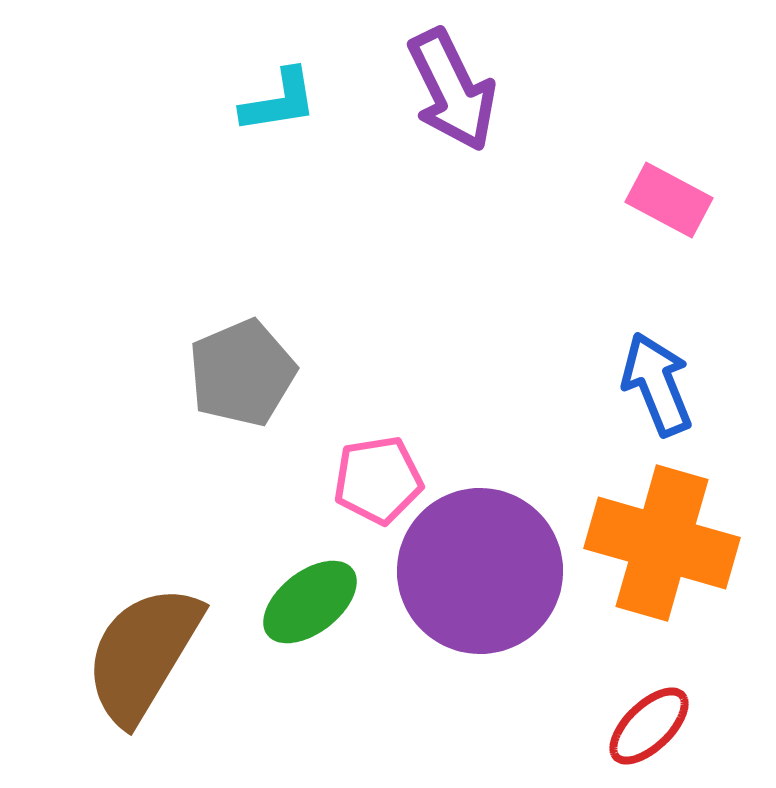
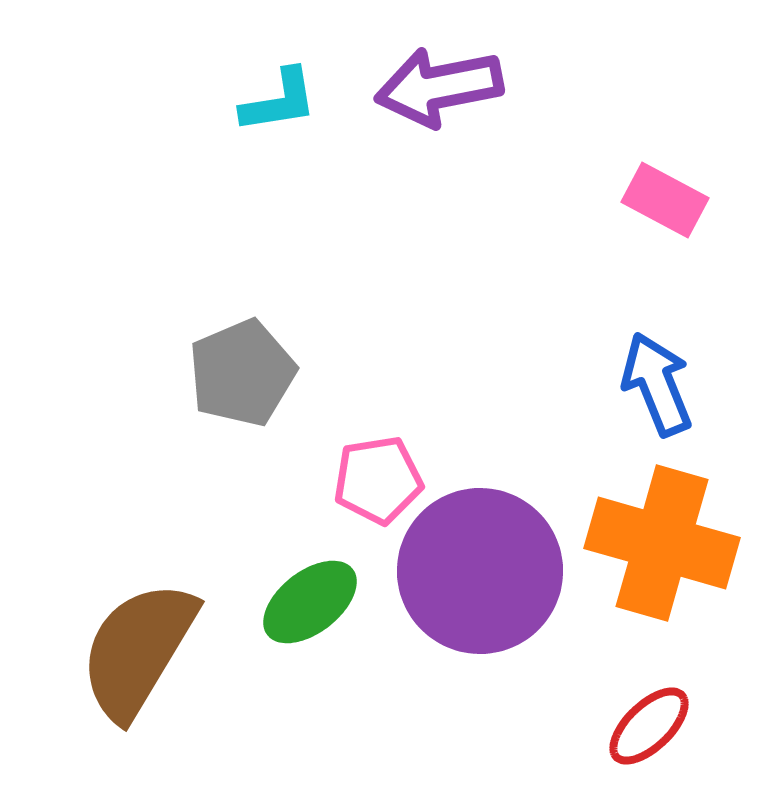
purple arrow: moved 13 px left, 3 px up; rotated 105 degrees clockwise
pink rectangle: moved 4 px left
brown semicircle: moved 5 px left, 4 px up
